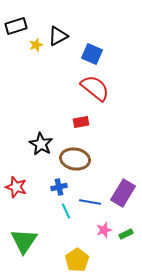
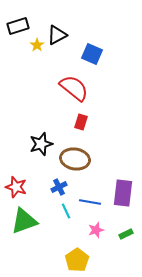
black rectangle: moved 2 px right
black triangle: moved 1 px left, 1 px up
yellow star: moved 1 px right; rotated 16 degrees counterclockwise
red semicircle: moved 21 px left
red rectangle: rotated 63 degrees counterclockwise
black star: rotated 25 degrees clockwise
blue cross: rotated 14 degrees counterclockwise
purple rectangle: rotated 24 degrees counterclockwise
pink star: moved 8 px left
green triangle: moved 20 px up; rotated 36 degrees clockwise
